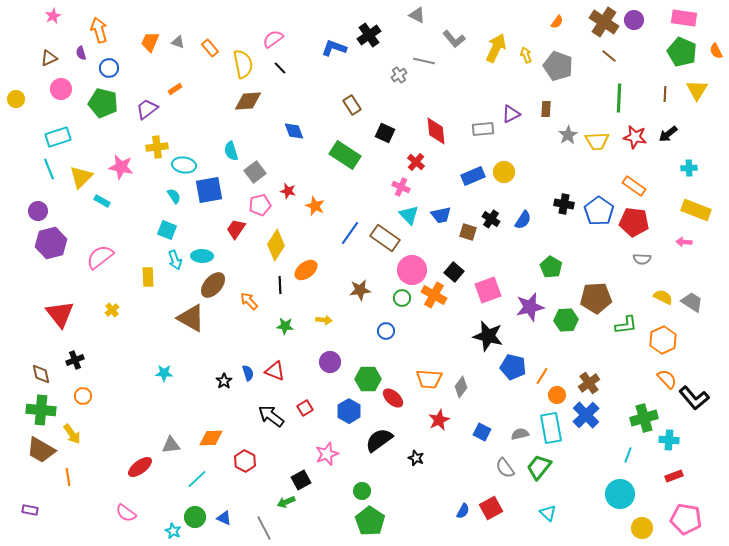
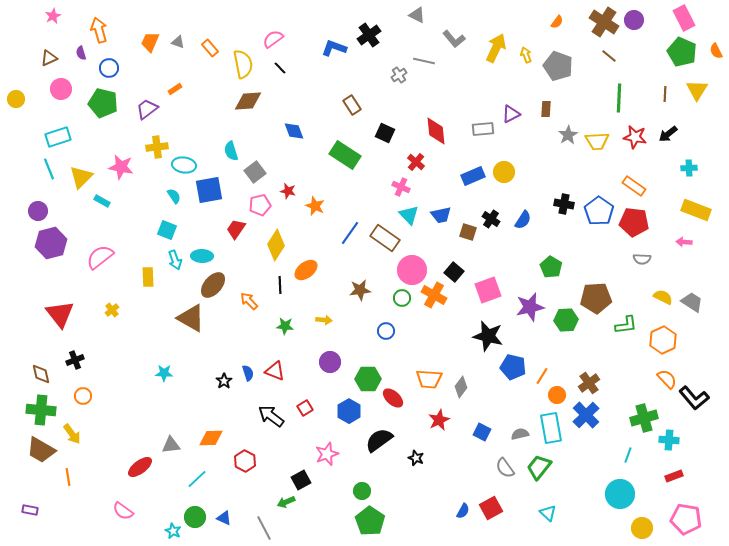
pink rectangle at (684, 18): rotated 55 degrees clockwise
pink semicircle at (126, 513): moved 3 px left, 2 px up
